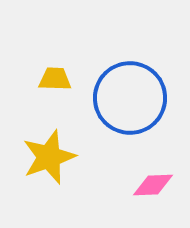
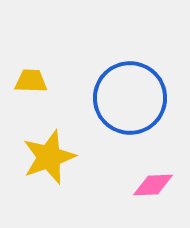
yellow trapezoid: moved 24 px left, 2 px down
